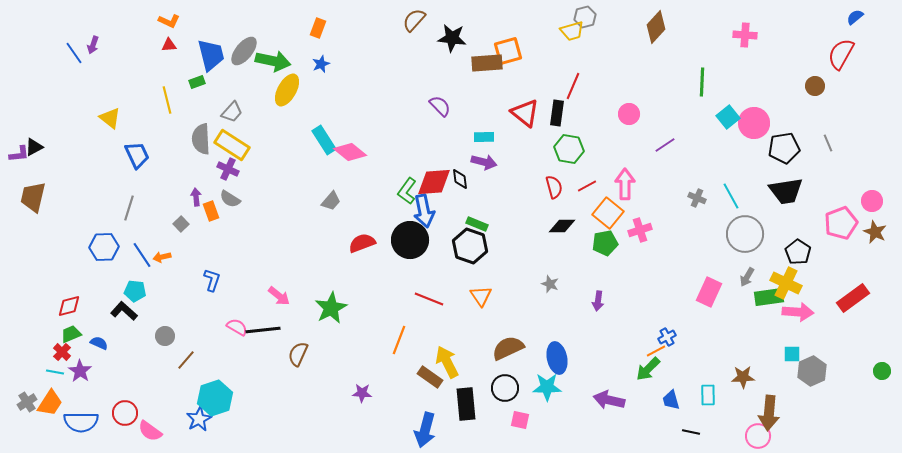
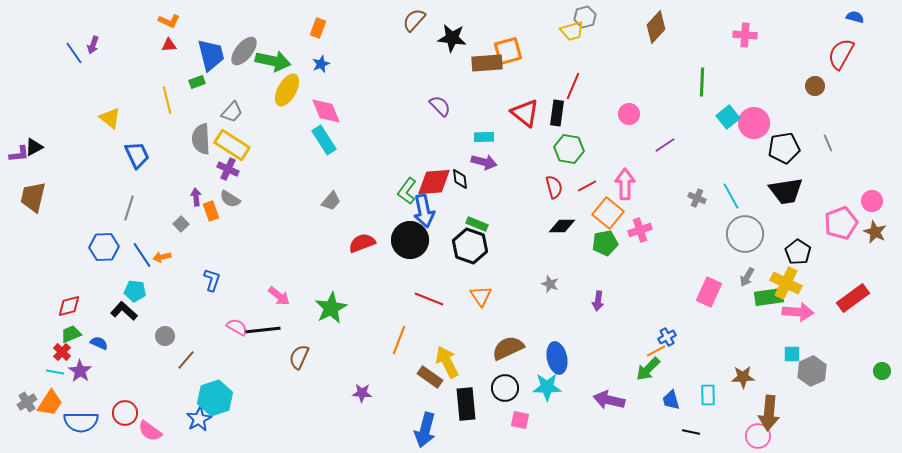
blue semicircle at (855, 17): rotated 54 degrees clockwise
pink diamond at (350, 152): moved 24 px left, 41 px up; rotated 28 degrees clockwise
brown semicircle at (298, 354): moved 1 px right, 3 px down
